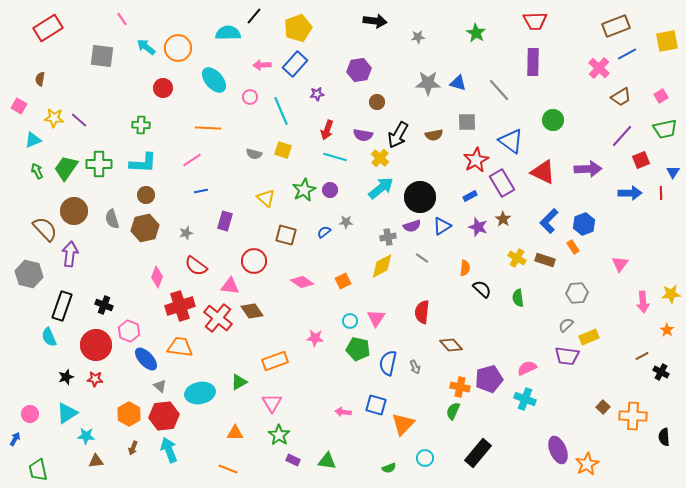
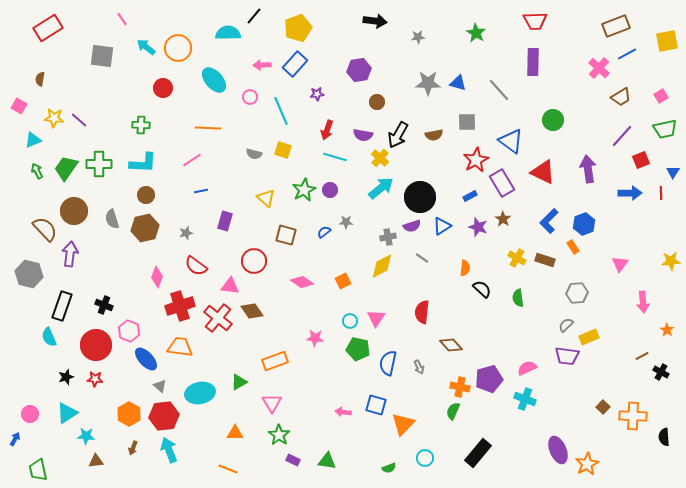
purple arrow at (588, 169): rotated 96 degrees counterclockwise
yellow star at (671, 294): moved 33 px up
gray arrow at (415, 367): moved 4 px right
